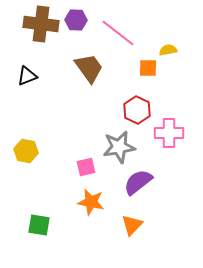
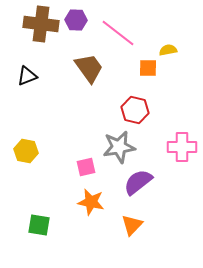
red hexagon: moved 2 px left; rotated 12 degrees counterclockwise
pink cross: moved 13 px right, 14 px down
